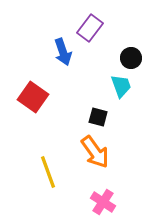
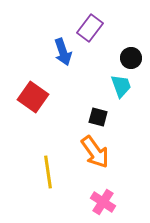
yellow line: rotated 12 degrees clockwise
